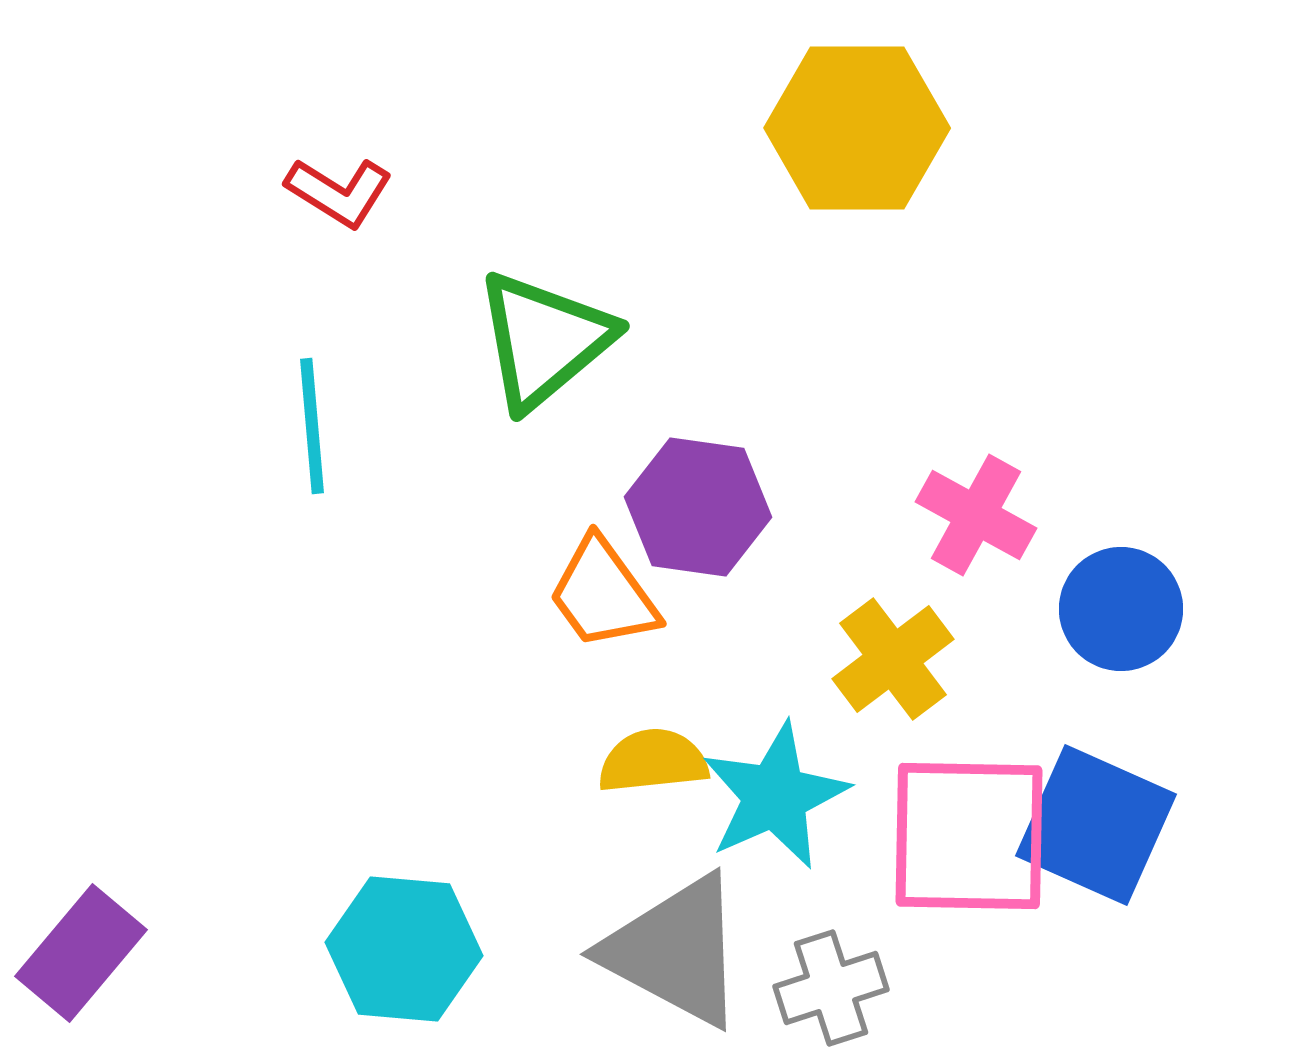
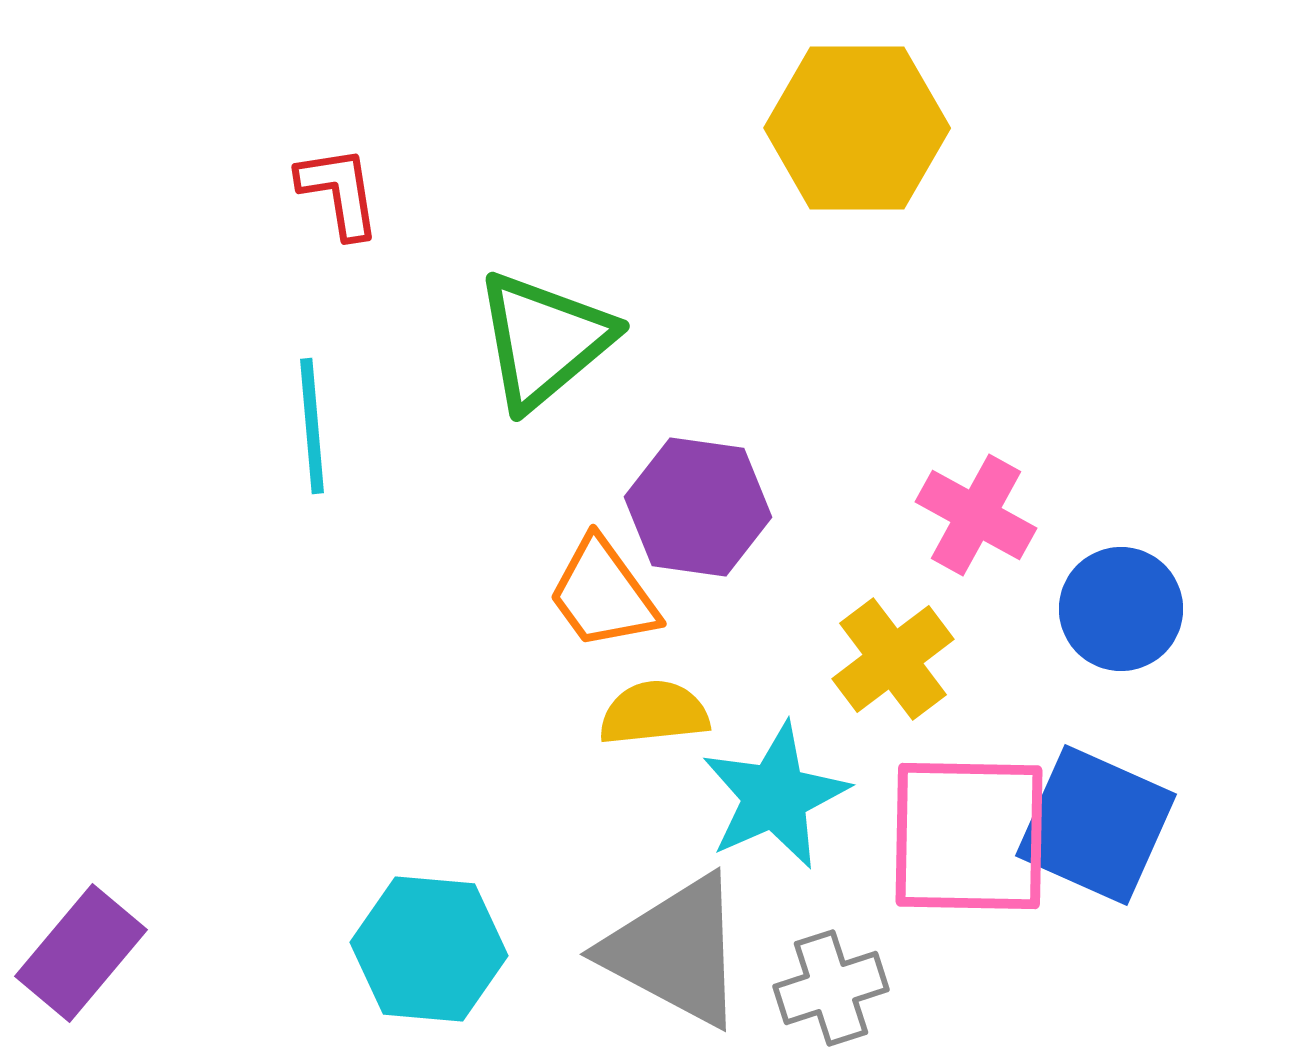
red L-shape: rotated 131 degrees counterclockwise
yellow semicircle: moved 1 px right, 48 px up
cyan hexagon: moved 25 px right
